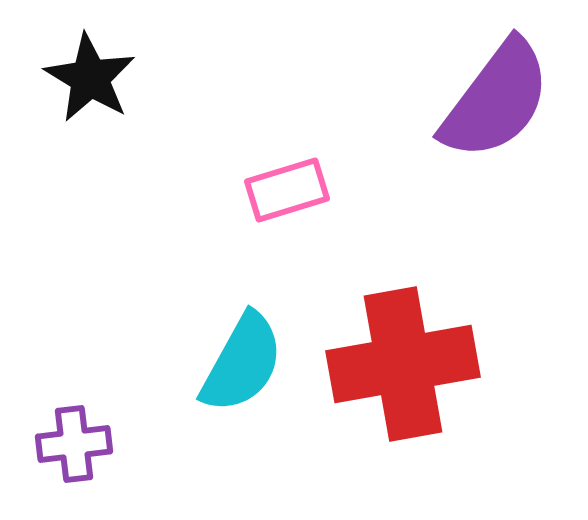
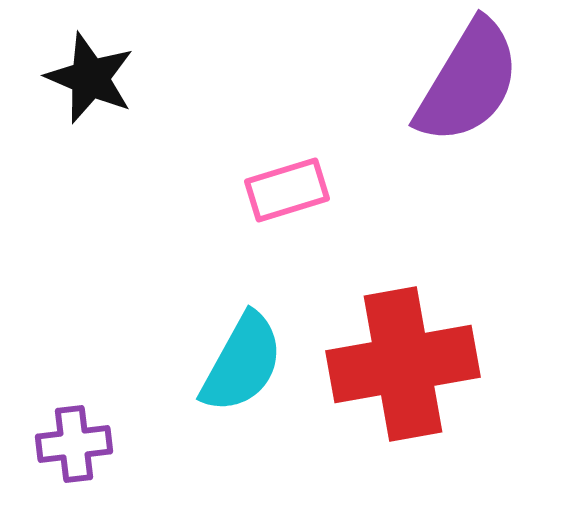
black star: rotated 8 degrees counterclockwise
purple semicircle: moved 28 px left, 18 px up; rotated 6 degrees counterclockwise
